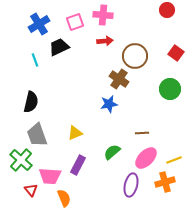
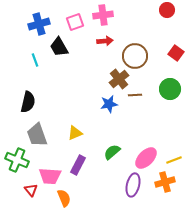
pink cross: rotated 12 degrees counterclockwise
blue cross: rotated 15 degrees clockwise
black trapezoid: rotated 95 degrees counterclockwise
brown cross: rotated 18 degrees clockwise
black semicircle: moved 3 px left
brown line: moved 7 px left, 38 px up
green cross: moved 4 px left; rotated 20 degrees counterclockwise
purple ellipse: moved 2 px right
